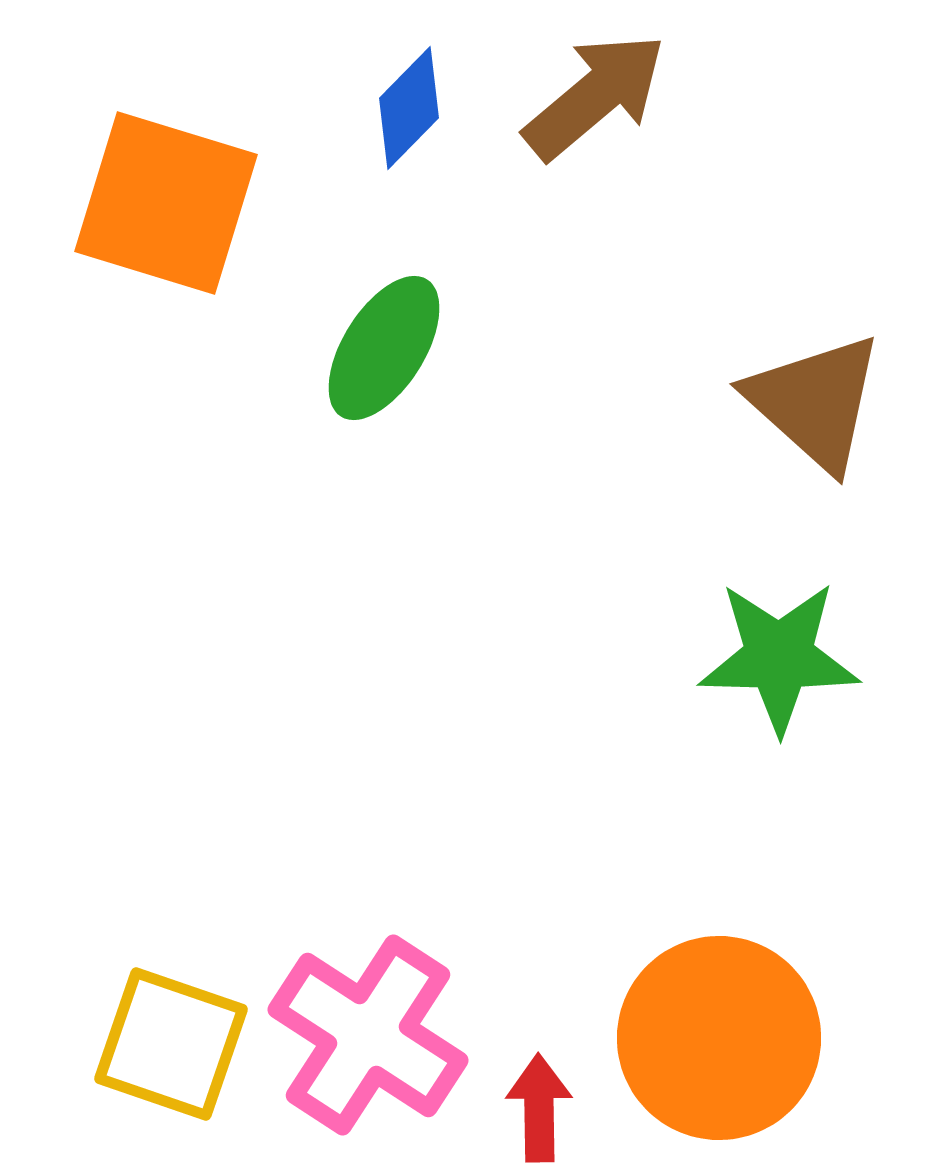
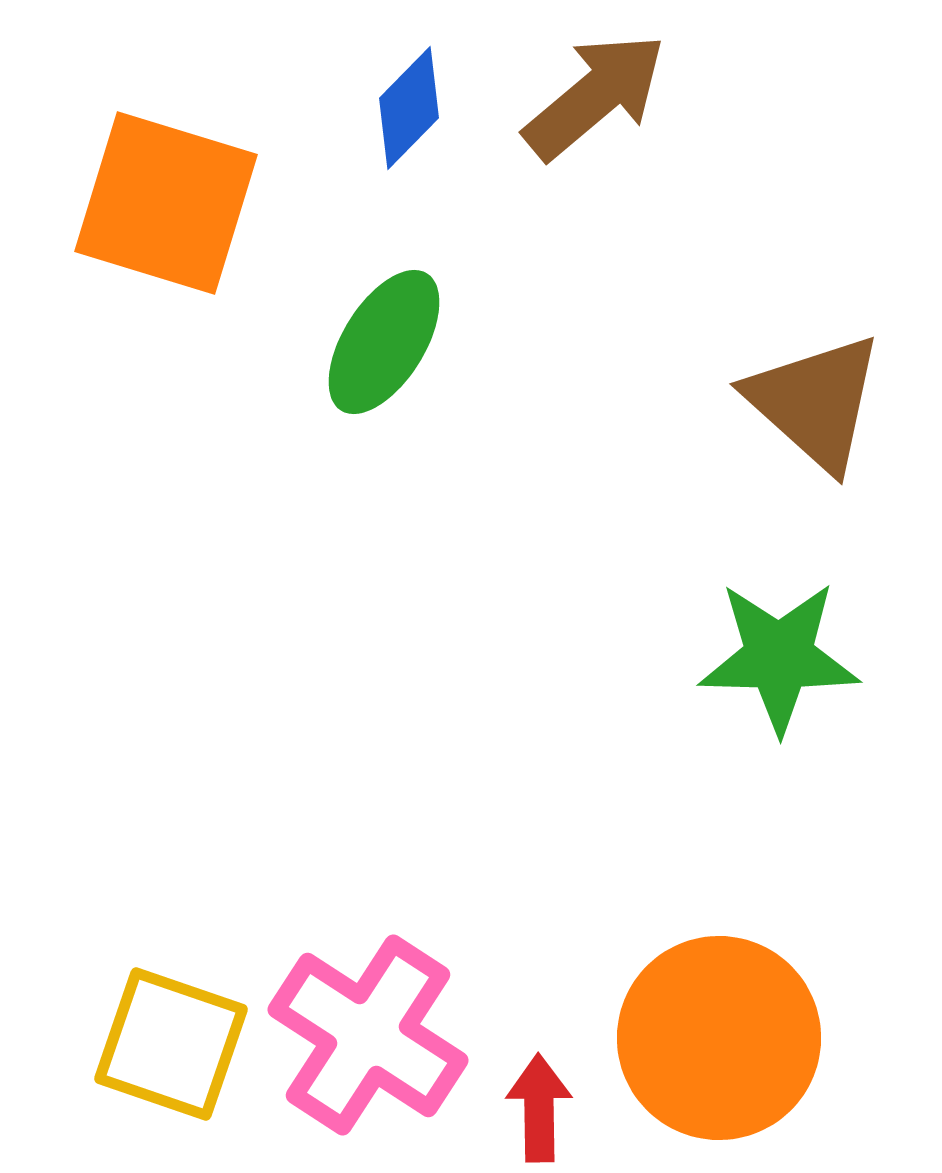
green ellipse: moved 6 px up
